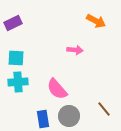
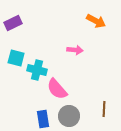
cyan square: rotated 12 degrees clockwise
cyan cross: moved 19 px right, 12 px up; rotated 18 degrees clockwise
brown line: rotated 42 degrees clockwise
